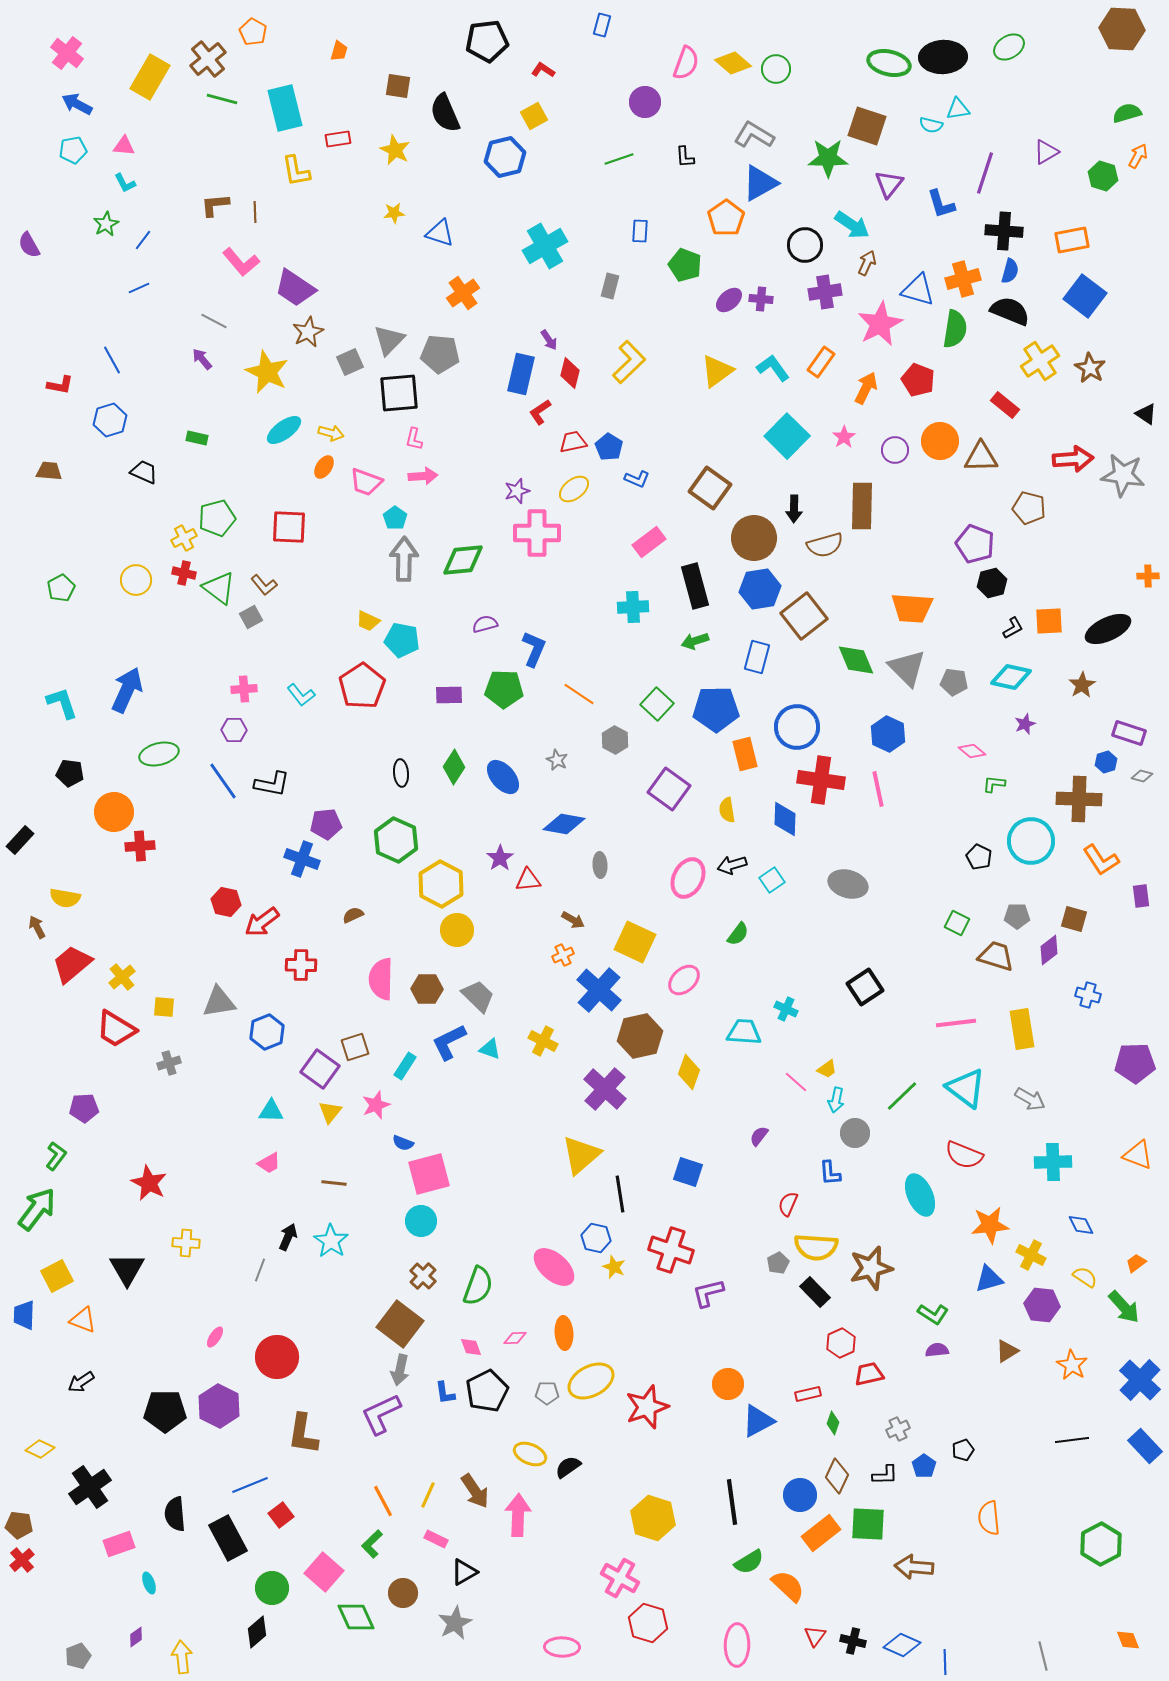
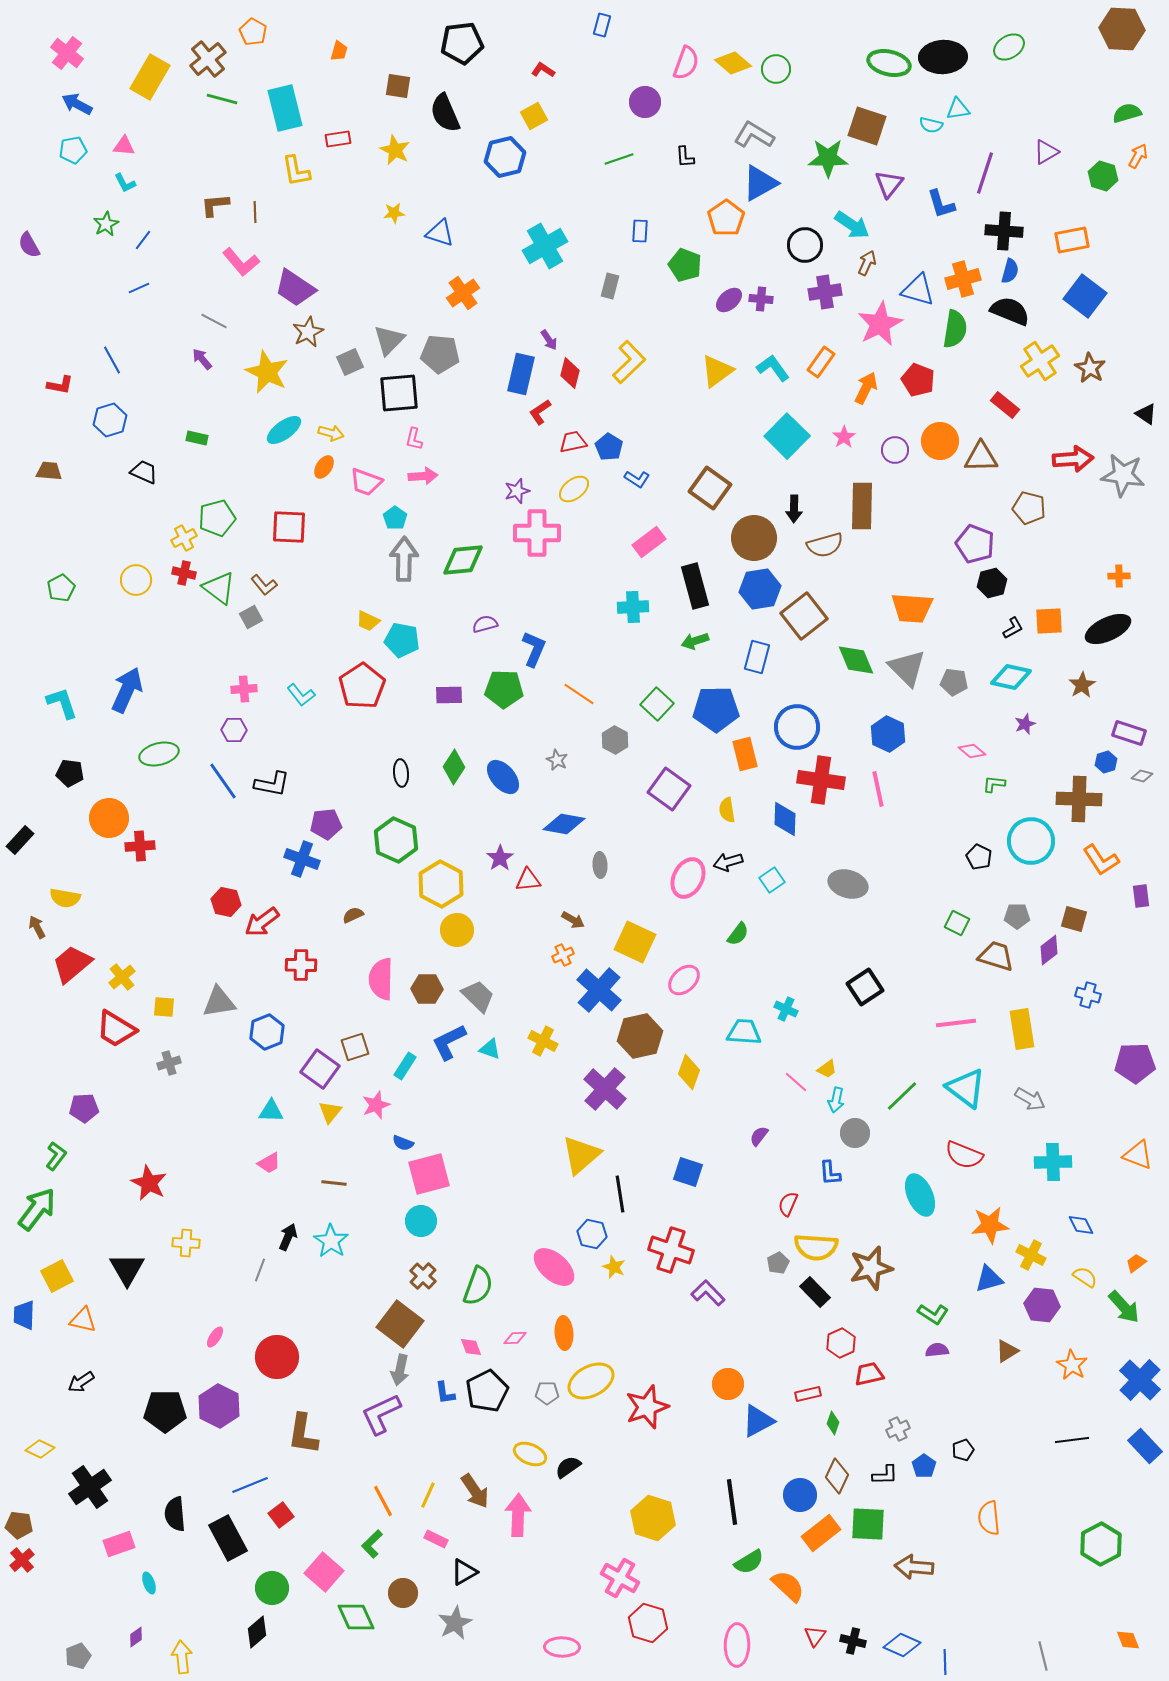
black pentagon at (487, 41): moved 25 px left, 2 px down
blue L-shape at (637, 479): rotated 10 degrees clockwise
orange cross at (1148, 576): moved 29 px left
orange circle at (114, 812): moved 5 px left, 6 px down
black arrow at (732, 865): moved 4 px left, 3 px up
blue hexagon at (596, 1238): moved 4 px left, 4 px up
purple L-shape at (708, 1293): rotated 60 degrees clockwise
orange triangle at (83, 1320): rotated 8 degrees counterclockwise
